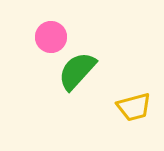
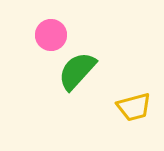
pink circle: moved 2 px up
